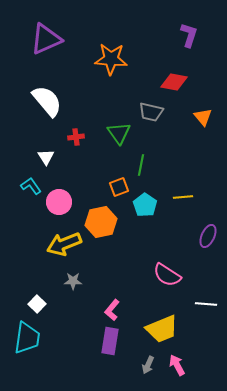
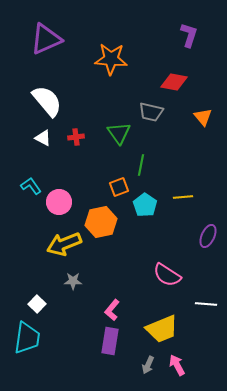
white triangle: moved 3 px left, 19 px up; rotated 30 degrees counterclockwise
